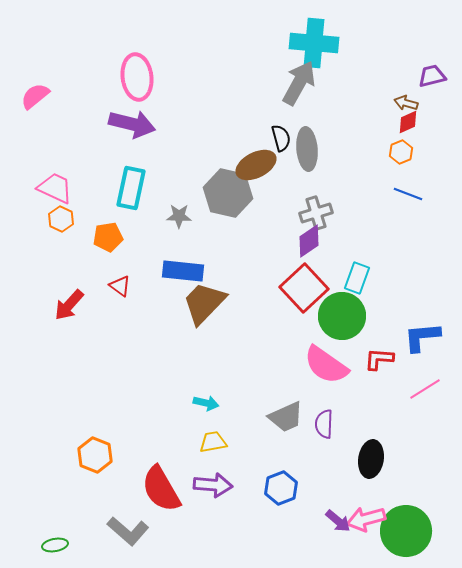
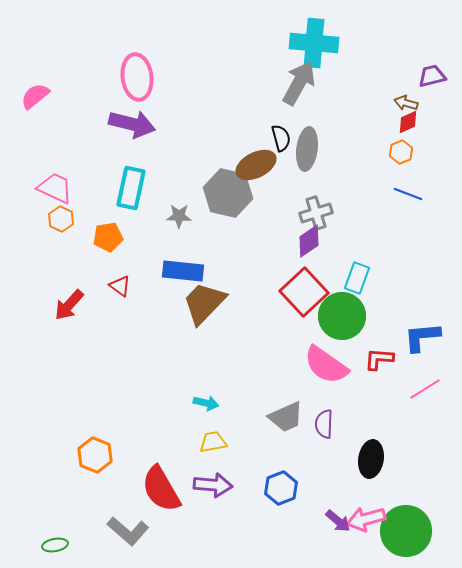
gray ellipse at (307, 149): rotated 12 degrees clockwise
red square at (304, 288): moved 4 px down
